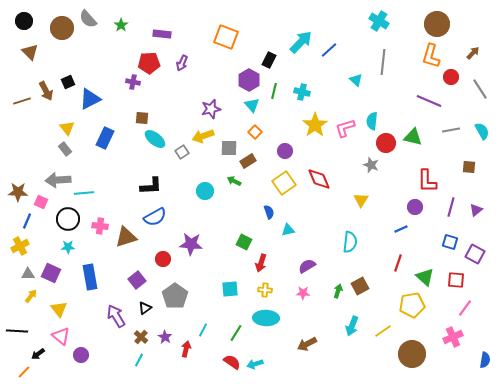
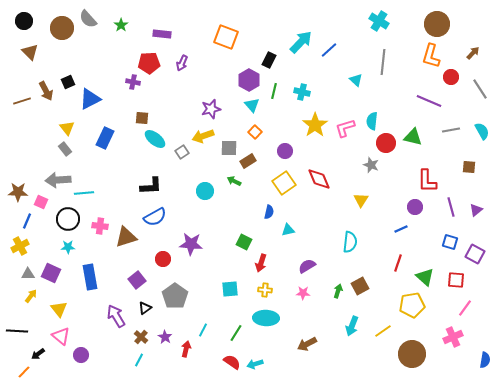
purple line at (451, 207): rotated 30 degrees counterclockwise
blue semicircle at (269, 212): rotated 32 degrees clockwise
